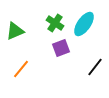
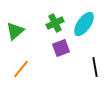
green cross: rotated 30 degrees clockwise
green triangle: rotated 18 degrees counterclockwise
black line: rotated 48 degrees counterclockwise
